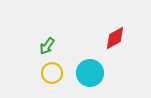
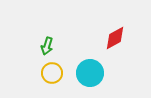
green arrow: rotated 18 degrees counterclockwise
